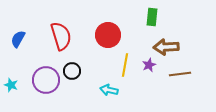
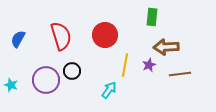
red circle: moved 3 px left
cyan arrow: rotated 114 degrees clockwise
